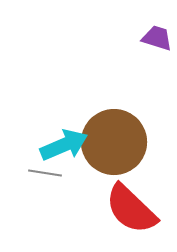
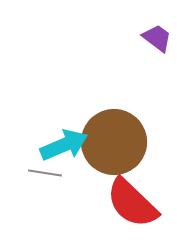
purple trapezoid: rotated 20 degrees clockwise
red semicircle: moved 1 px right, 6 px up
